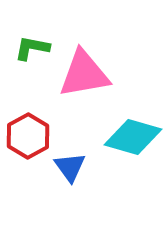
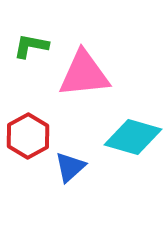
green L-shape: moved 1 px left, 2 px up
pink triangle: rotated 4 degrees clockwise
blue triangle: rotated 24 degrees clockwise
